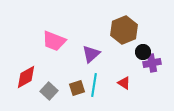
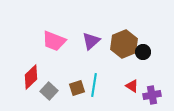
brown hexagon: moved 14 px down
purple triangle: moved 13 px up
purple cross: moved 32 px down
red diamond: moved 5 px right; rotated 15 degrees counterclockwise
red triangle: moved 8 px right, 3 px down
